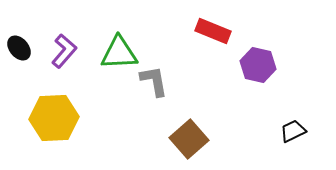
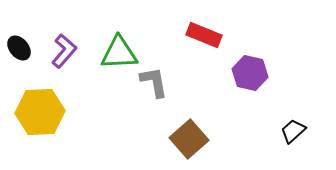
red rectangle: moved 9 px left, 4 px down
purple hexagon: moved 8 px left, 8 px down
gray L-shape: moved 1 px down
yellow hexagon: moved 14 px left, 6 px up
black trapezoid: rotated 16 degrees counterclockwise
